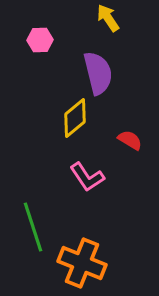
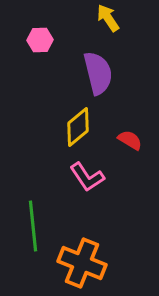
yellow diamond: moved 3 px right, 9 px down
green line: moved 1 px up; rotated 12 degrees clockwise
